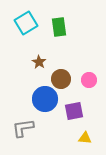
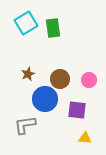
green rectangle: moved 6 px left, 1 px down
brown star: moved 11 px left, 12 px down; rotated 16 degrees clockwise
brown circle: moved 1 px left
purple square: moved 3 px right, 1 px up; rotated 18 degrees clockwise
gray L-shape: moved 2 px right, 3 px up
